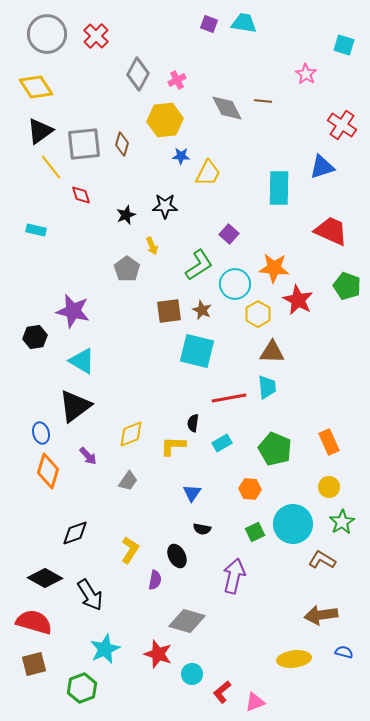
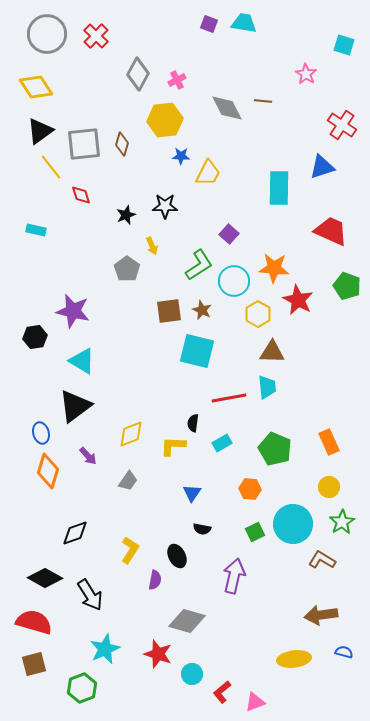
cyan circle at (235, 284): moved 1 px left, 3 px up
